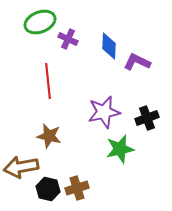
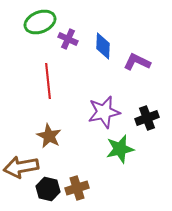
blue diamond: moved 6 px left
brown star: rotated 15 degrees clockwise
